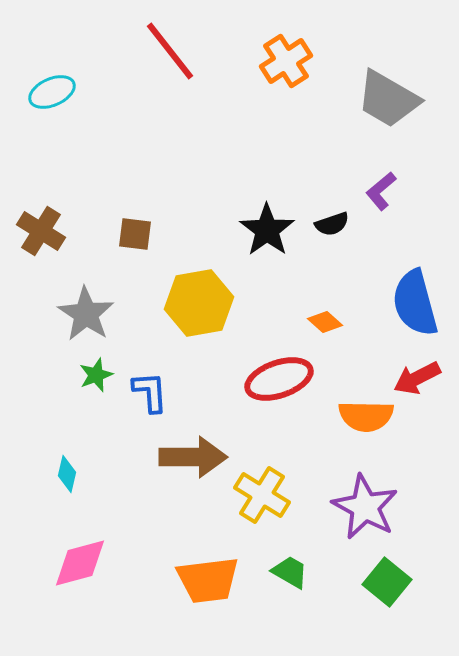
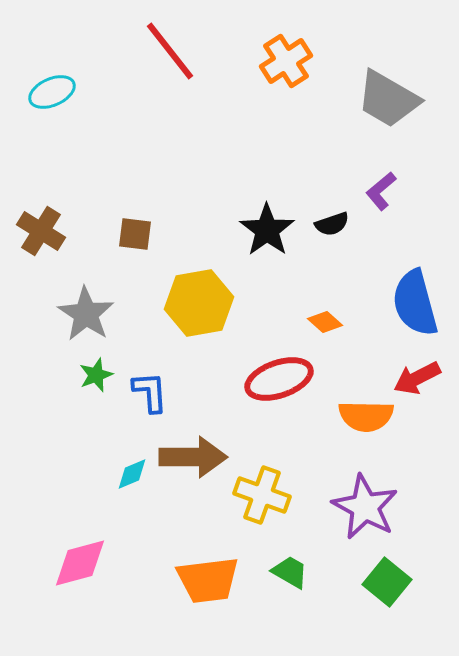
cyan diamond: moved 65 px right; rotated 54 degrees clockwise
yellow cross: rotated 12 degrees counterclockwise
